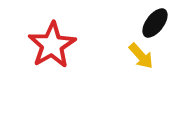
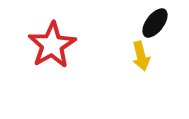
yellow arrow: rotated 28 degrees clockwise
